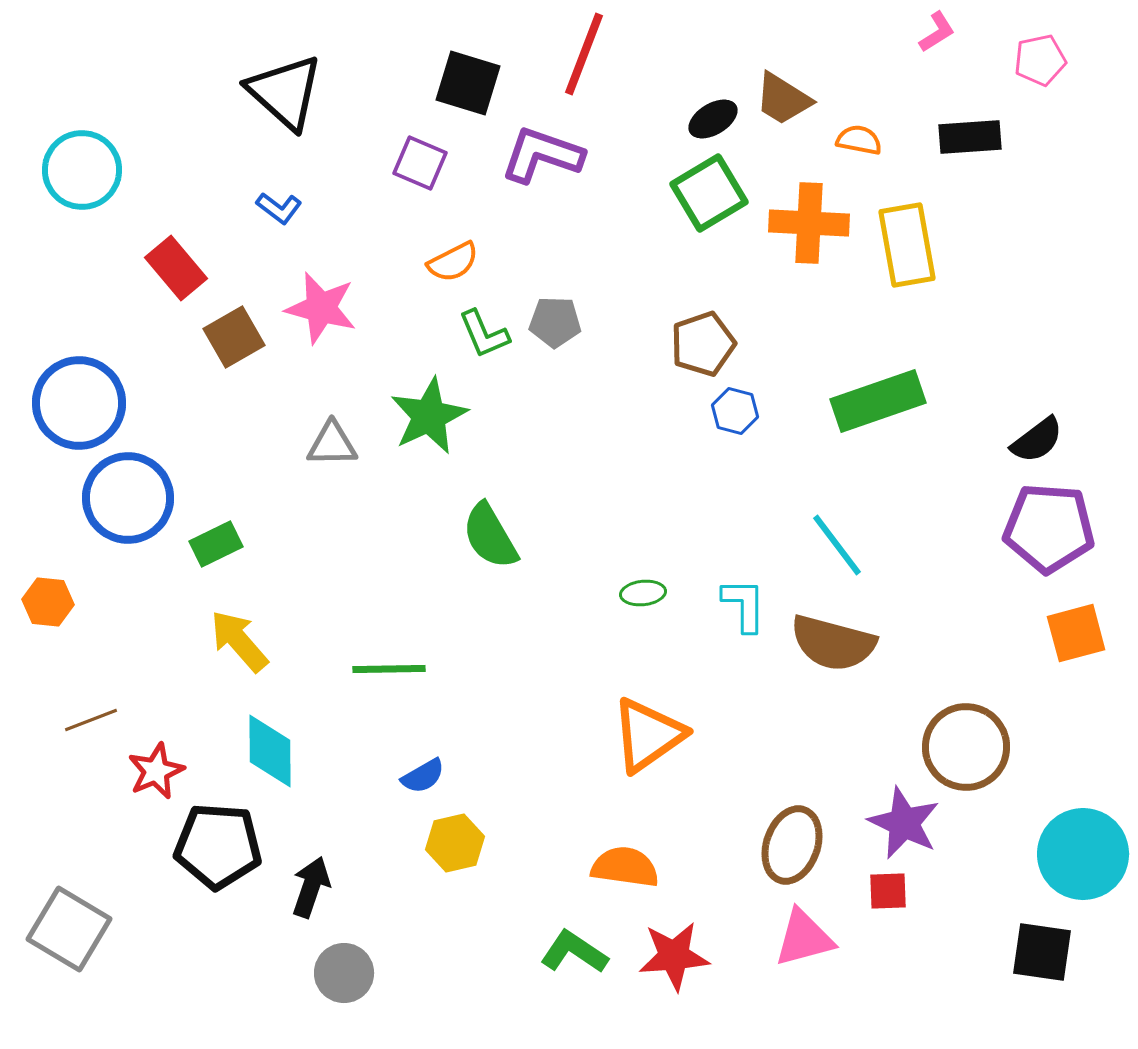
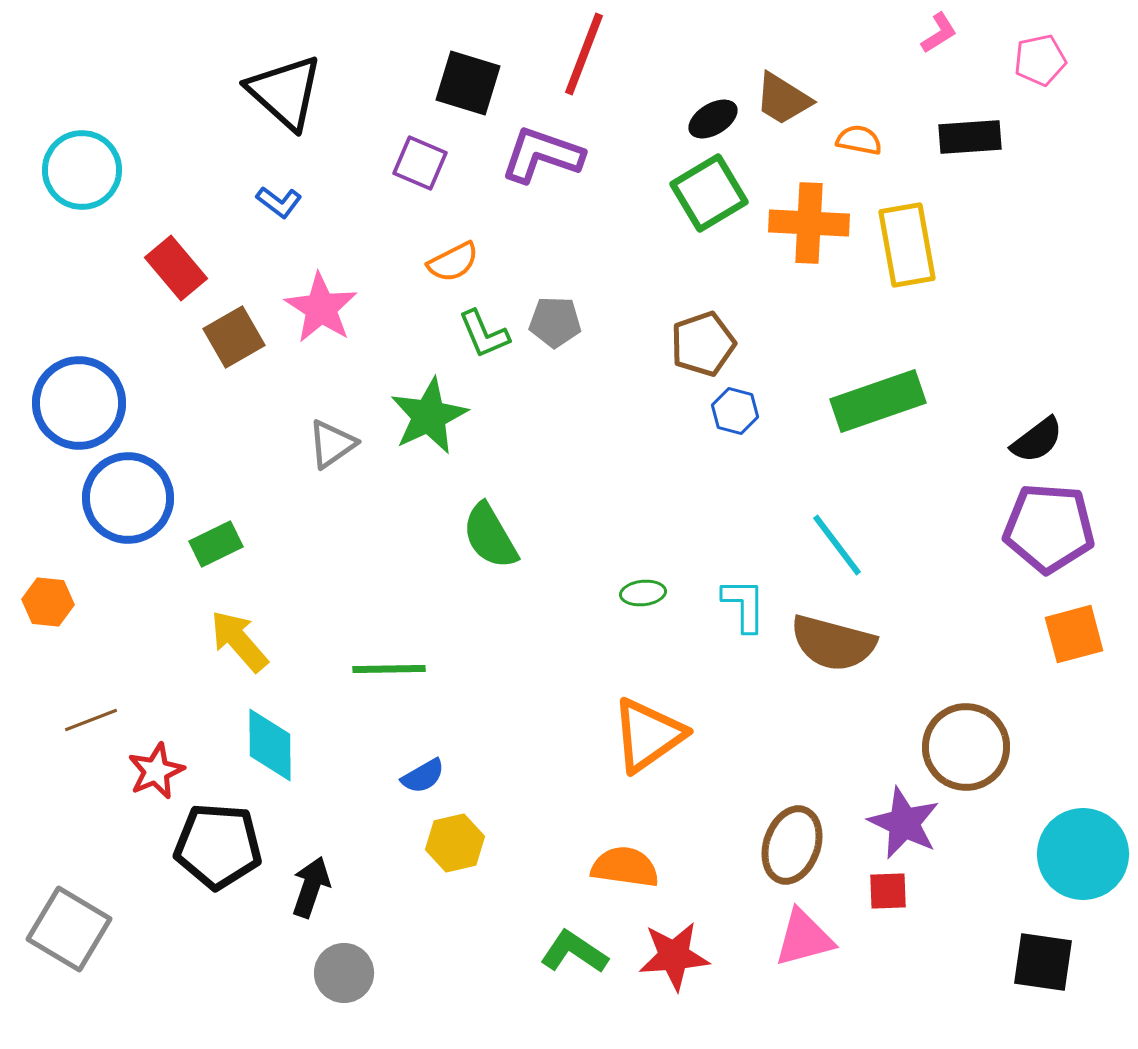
pink L-shape at (937, 32): moved 2 px right, 1 px down
blue L-shape at (279, 208): moved 6 px up
pink star at (321, 308): rotated 18 degrees clockwise
gray triangle at (332, 444): rotated 34 degrees counterclockwise
orange square at (1076, 633): moved 2 px left, 1 px down
cyan diamond at (270, 751): moved 6 px up
black square at (1042, 952): moved 1 px right, 10 px down
